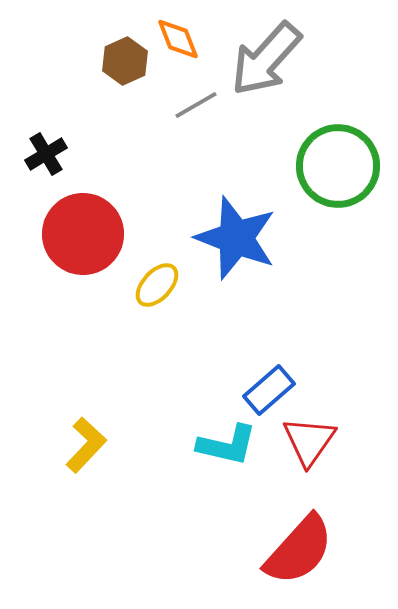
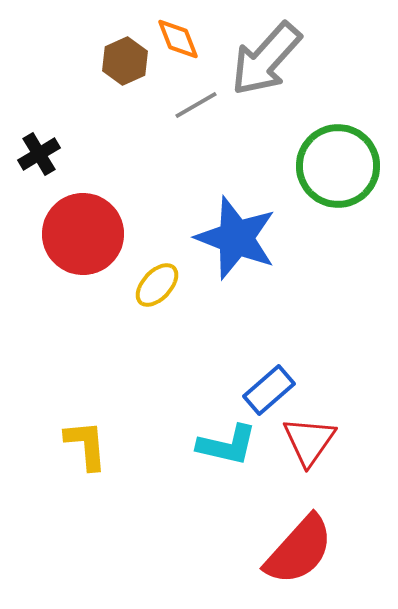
black cross: moved 7 px left
yellow L-shape: rotated 48 degrees counterclockwise
